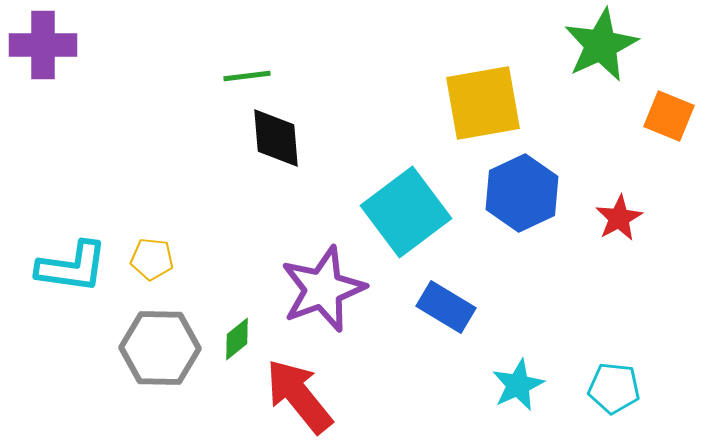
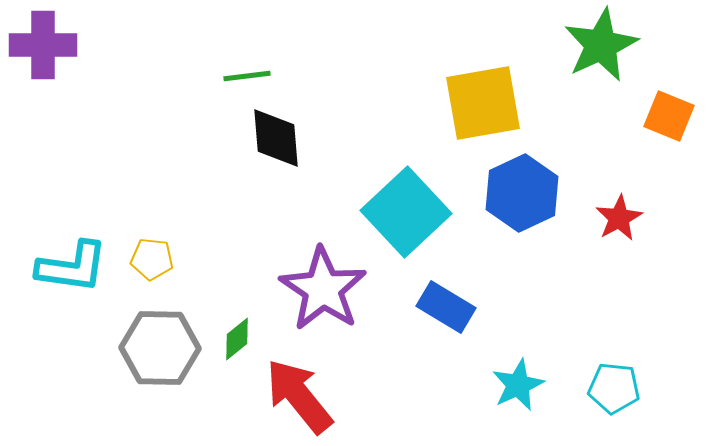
cyan square: rotated 6 degrees counterclockwise
purple star: rotated 18 degrees counterclockwise
